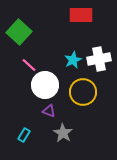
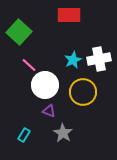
red rectangle: moved 12 px left
